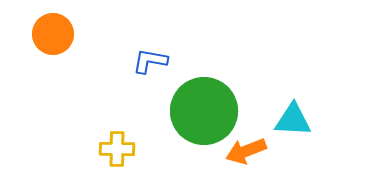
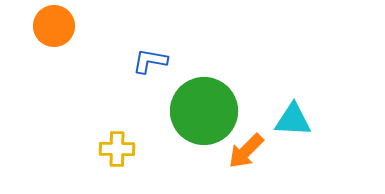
orange circle: moved 1 px right, 8 px up
orange arrow: rotated 24 degrees counterclockwise
